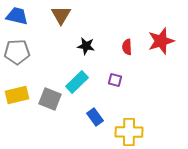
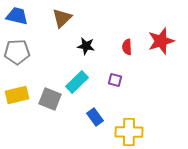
brown triangle: moved 1 px right, 3 px down; rotated 15 degrees clockwise
